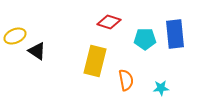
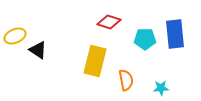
black triangle: moved 1 px right, 1 px up
